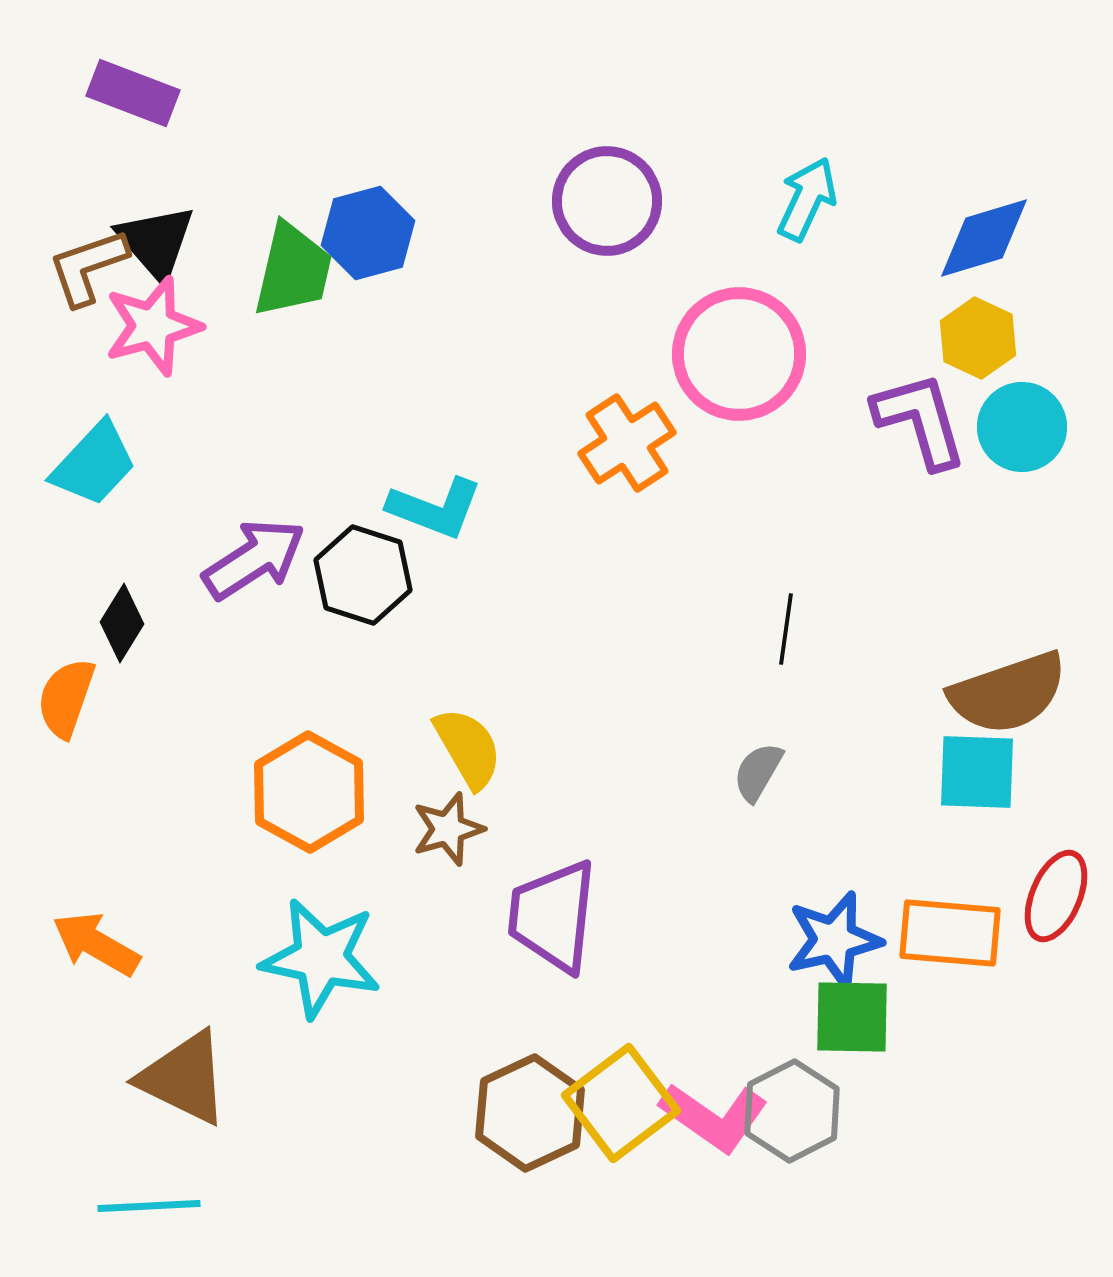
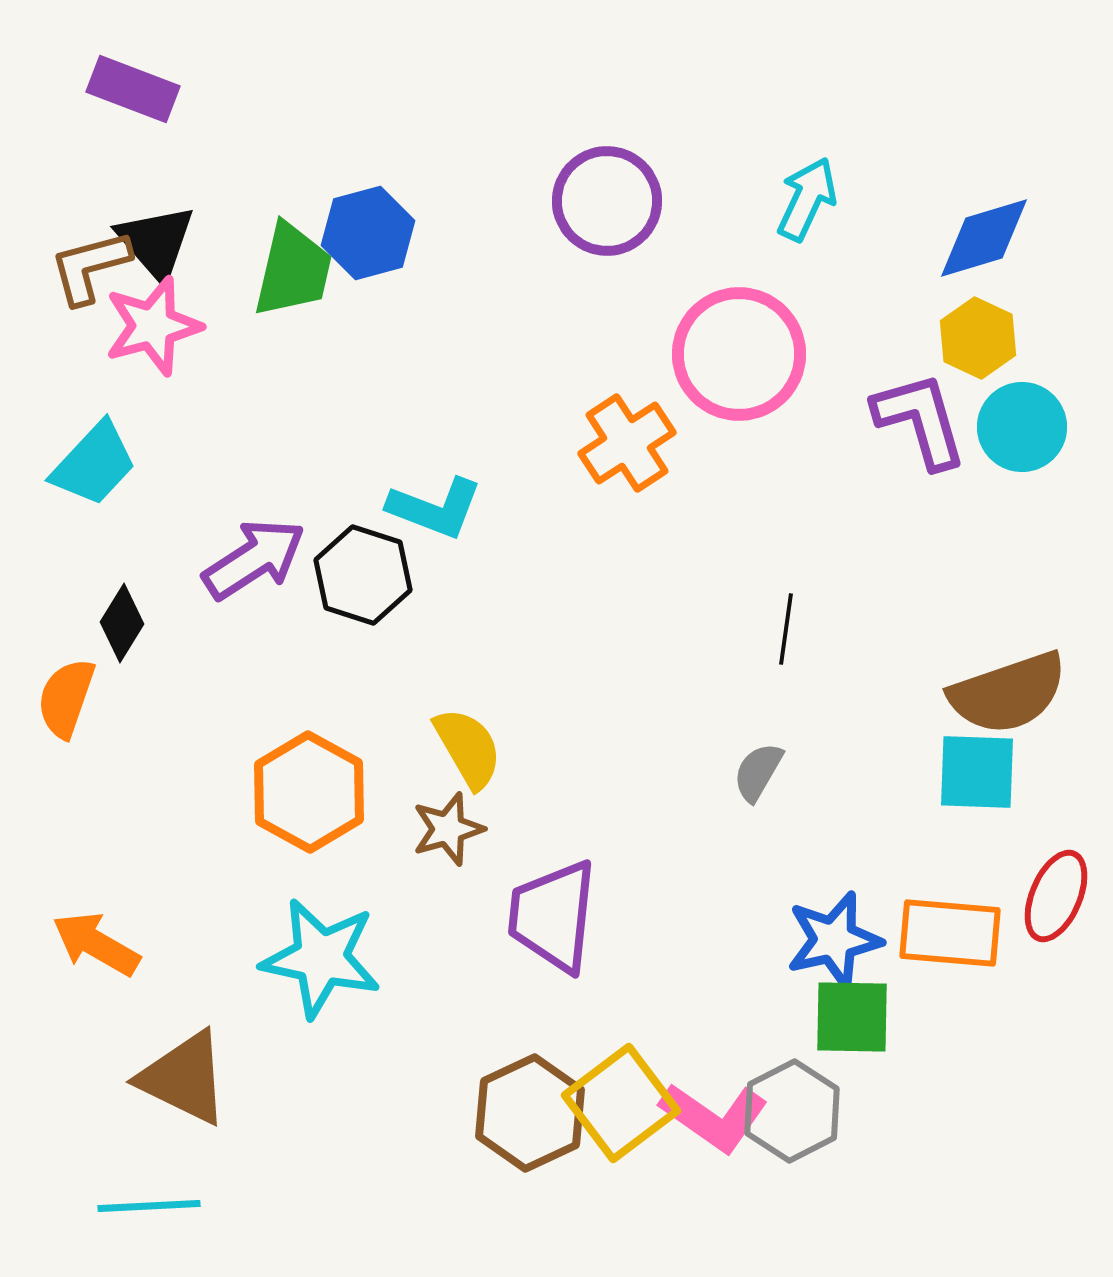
purple rectangle: moved 4 px up
brown L-shape: moved 2 px right; rotated 4 degrees clockwise
